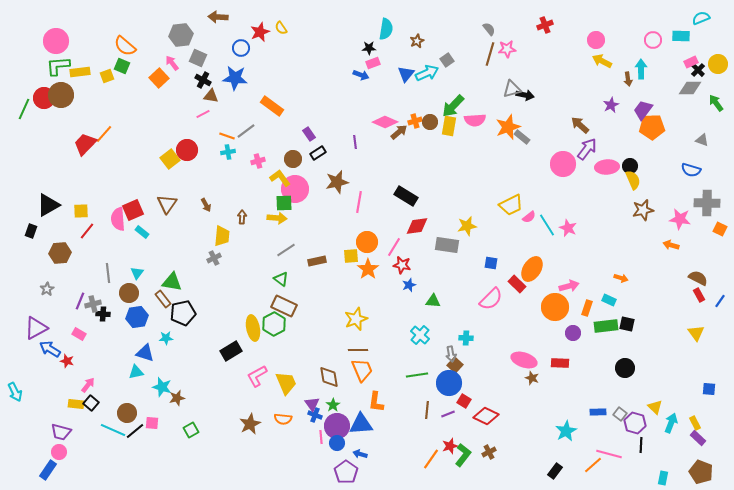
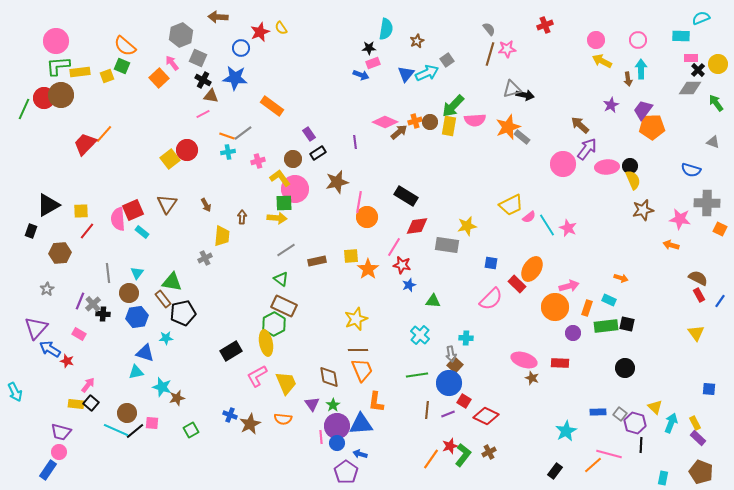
gray hexagon at (181, 35): rotated 15 degrees counterclockwise
pink circle at (653, 40): moved 15 px left
pink rectangle at (691, 62): moved 4 px up; rotated 24 degrees clockwise
gray line at (246, 131): moved 3 px left, 2 px down
gray triangle at (702, 140): moved 11 px right, 2 px down
orange circle at (367, 242): moved 25 px up
gray cross at (214, 258): moved 9 px left
gray cross at (93, 304): rotated 28 degrees counterclockwise
purple triangle at (36, 328): rotated 20 degrees counterclockwise
yellow ellipse at (253, 328): moved 13 px right, 15 px down
blue cross at (315, 415): moved 85 px left
cyan line at (113, 430): moved 3 px right
